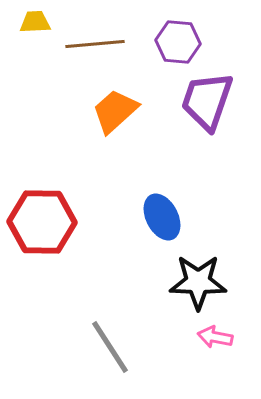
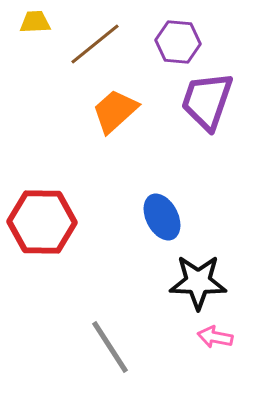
brown line: rotated 34 degrees counterclockwise
